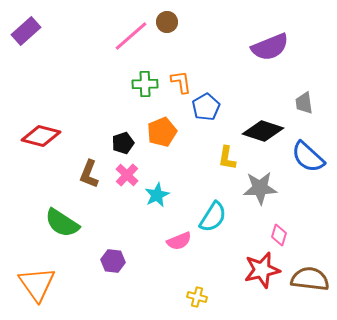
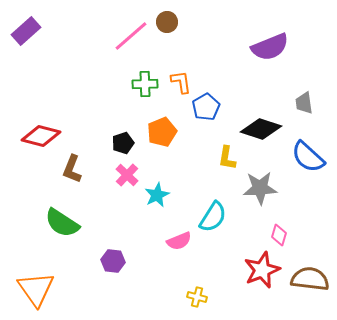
black diamond: moved 2 px left, 2 px up
brown L-shape: moved 17 px left, 5 px up
red star: rotated 9 degrees counterclockwise
orange triangle: moved 1 px left, 5 px down
